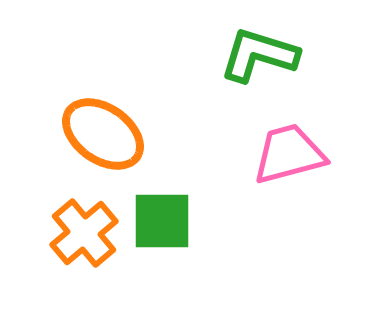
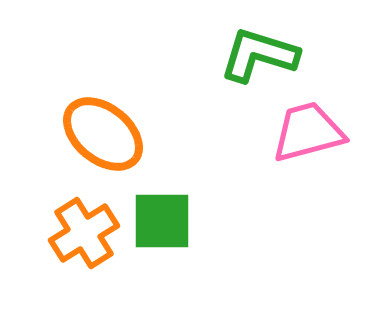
orange ellipse: rotated 4 degrees clockwise
pink trapezoid: moved 19 px right, 22 px up
orange cross: rotated 8 degrees clockwise
